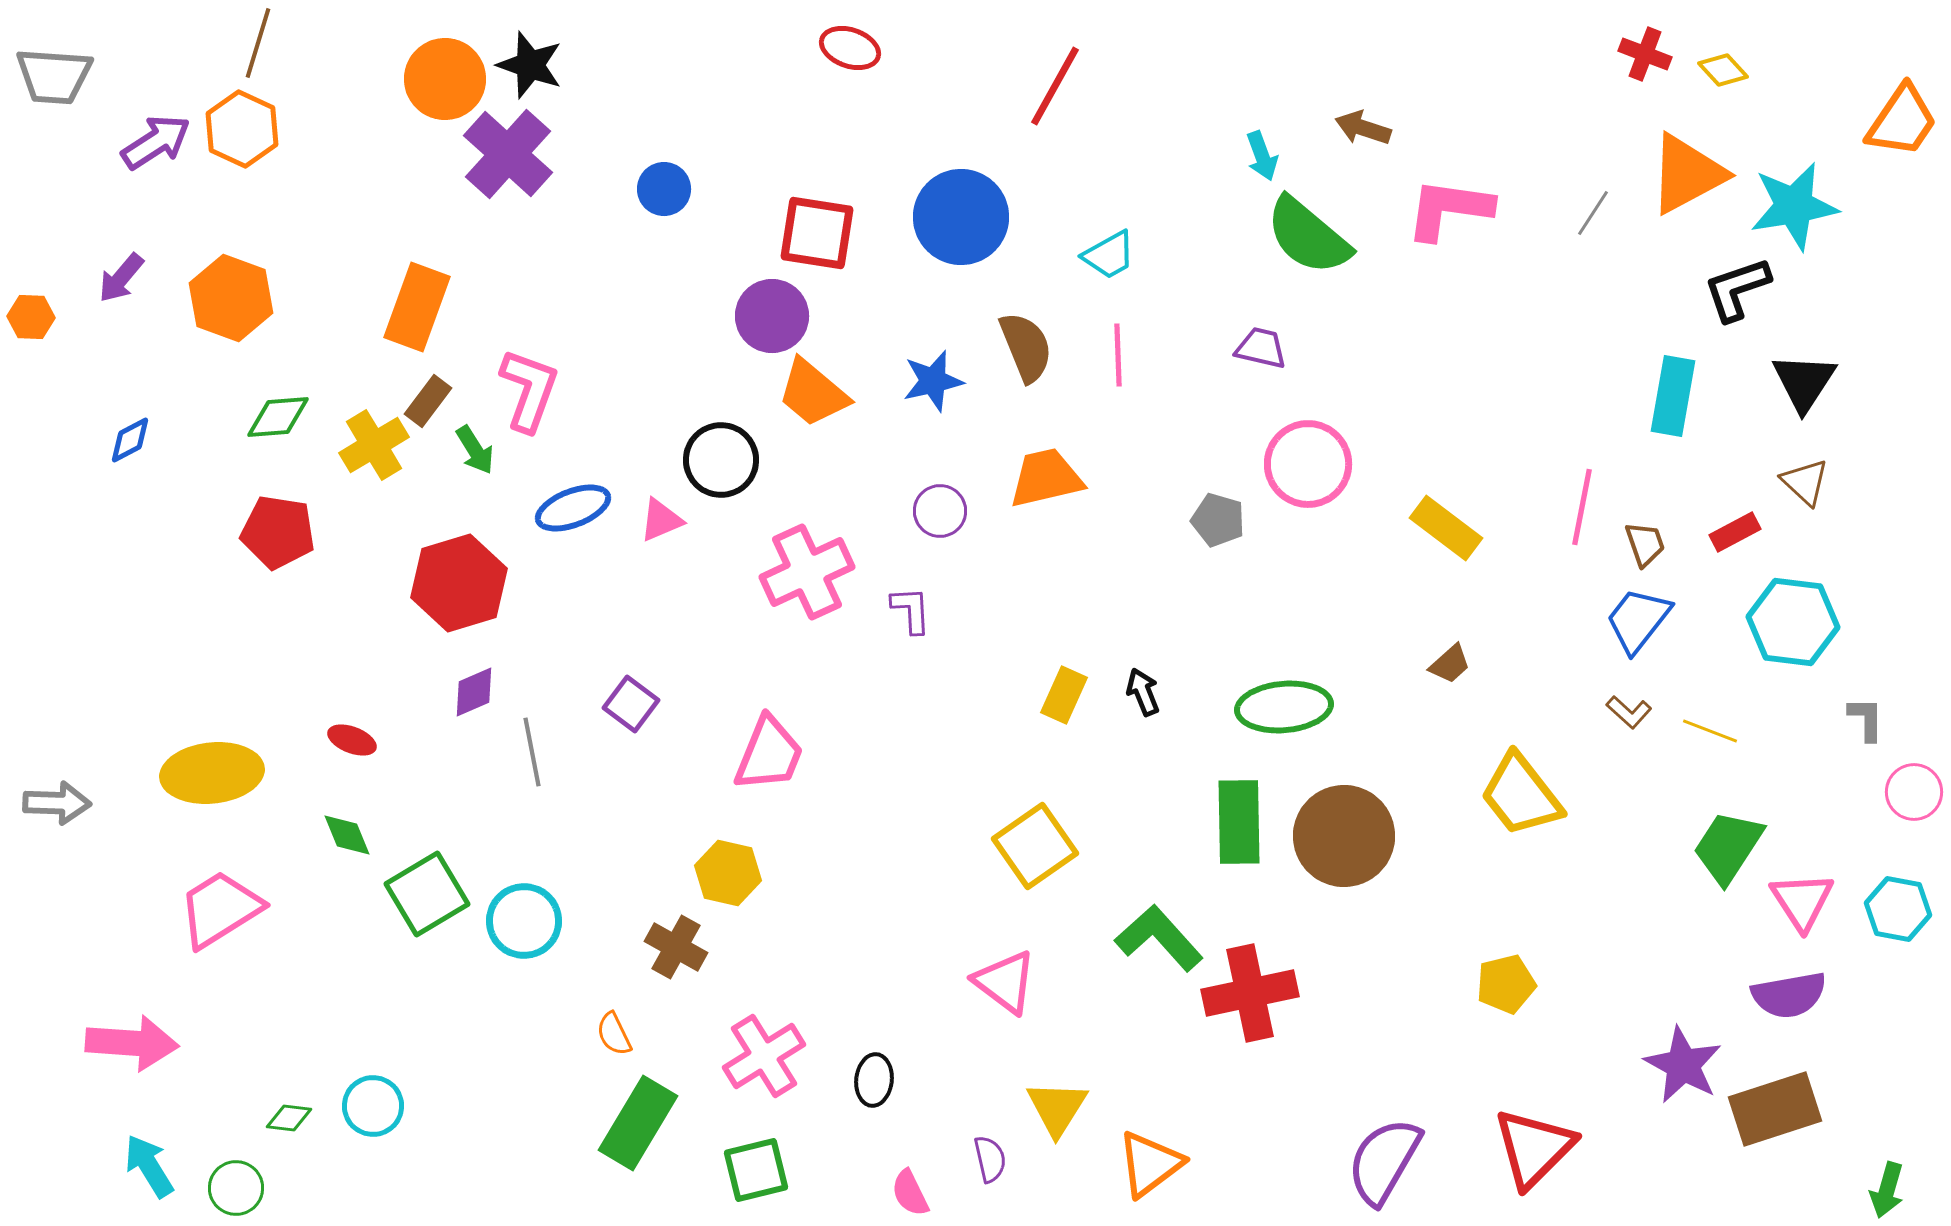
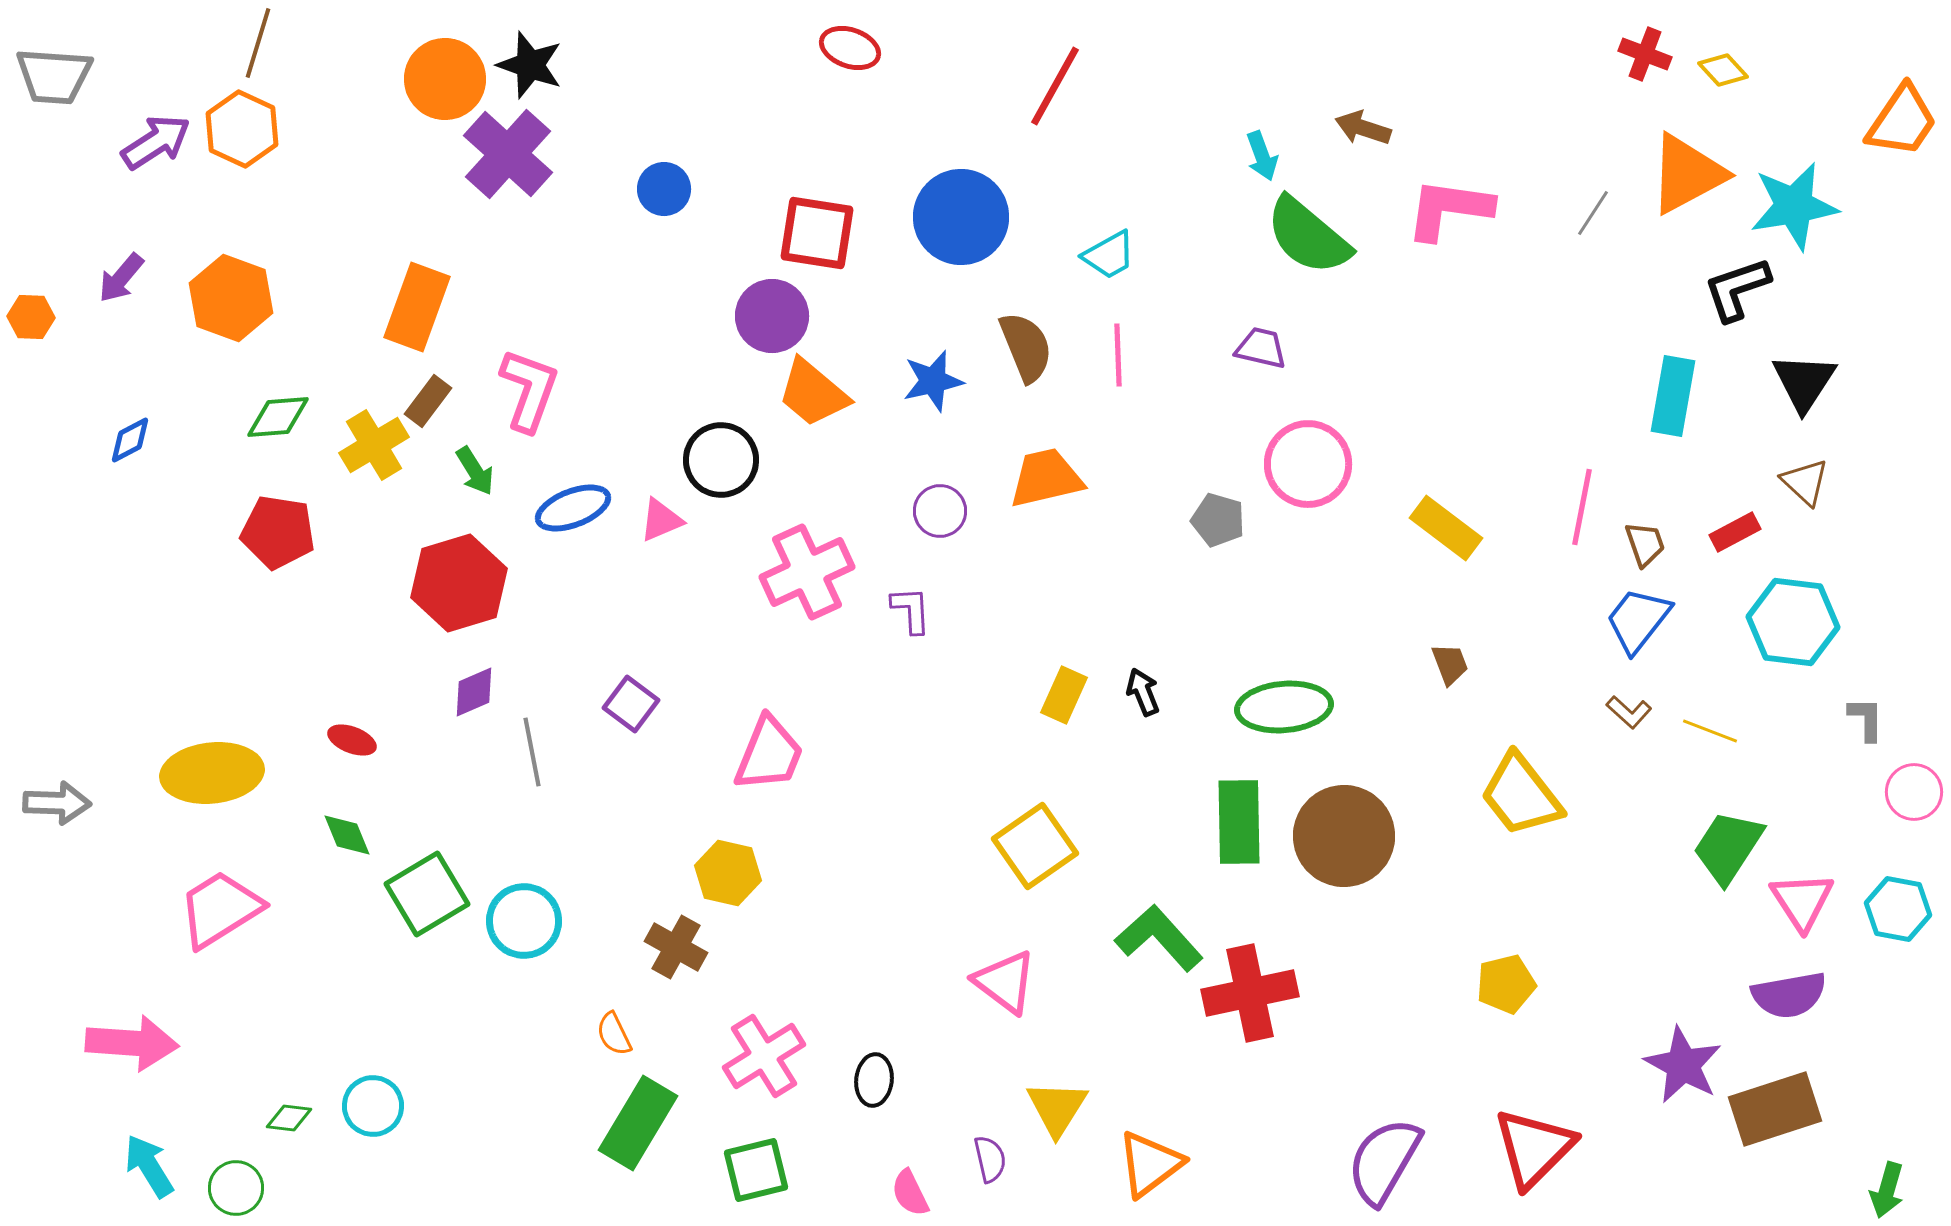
green arrow at (475, 450): moved 21 px down
brown trapezoid at (1450, 664): rotated 69 degrees counterclockwise
